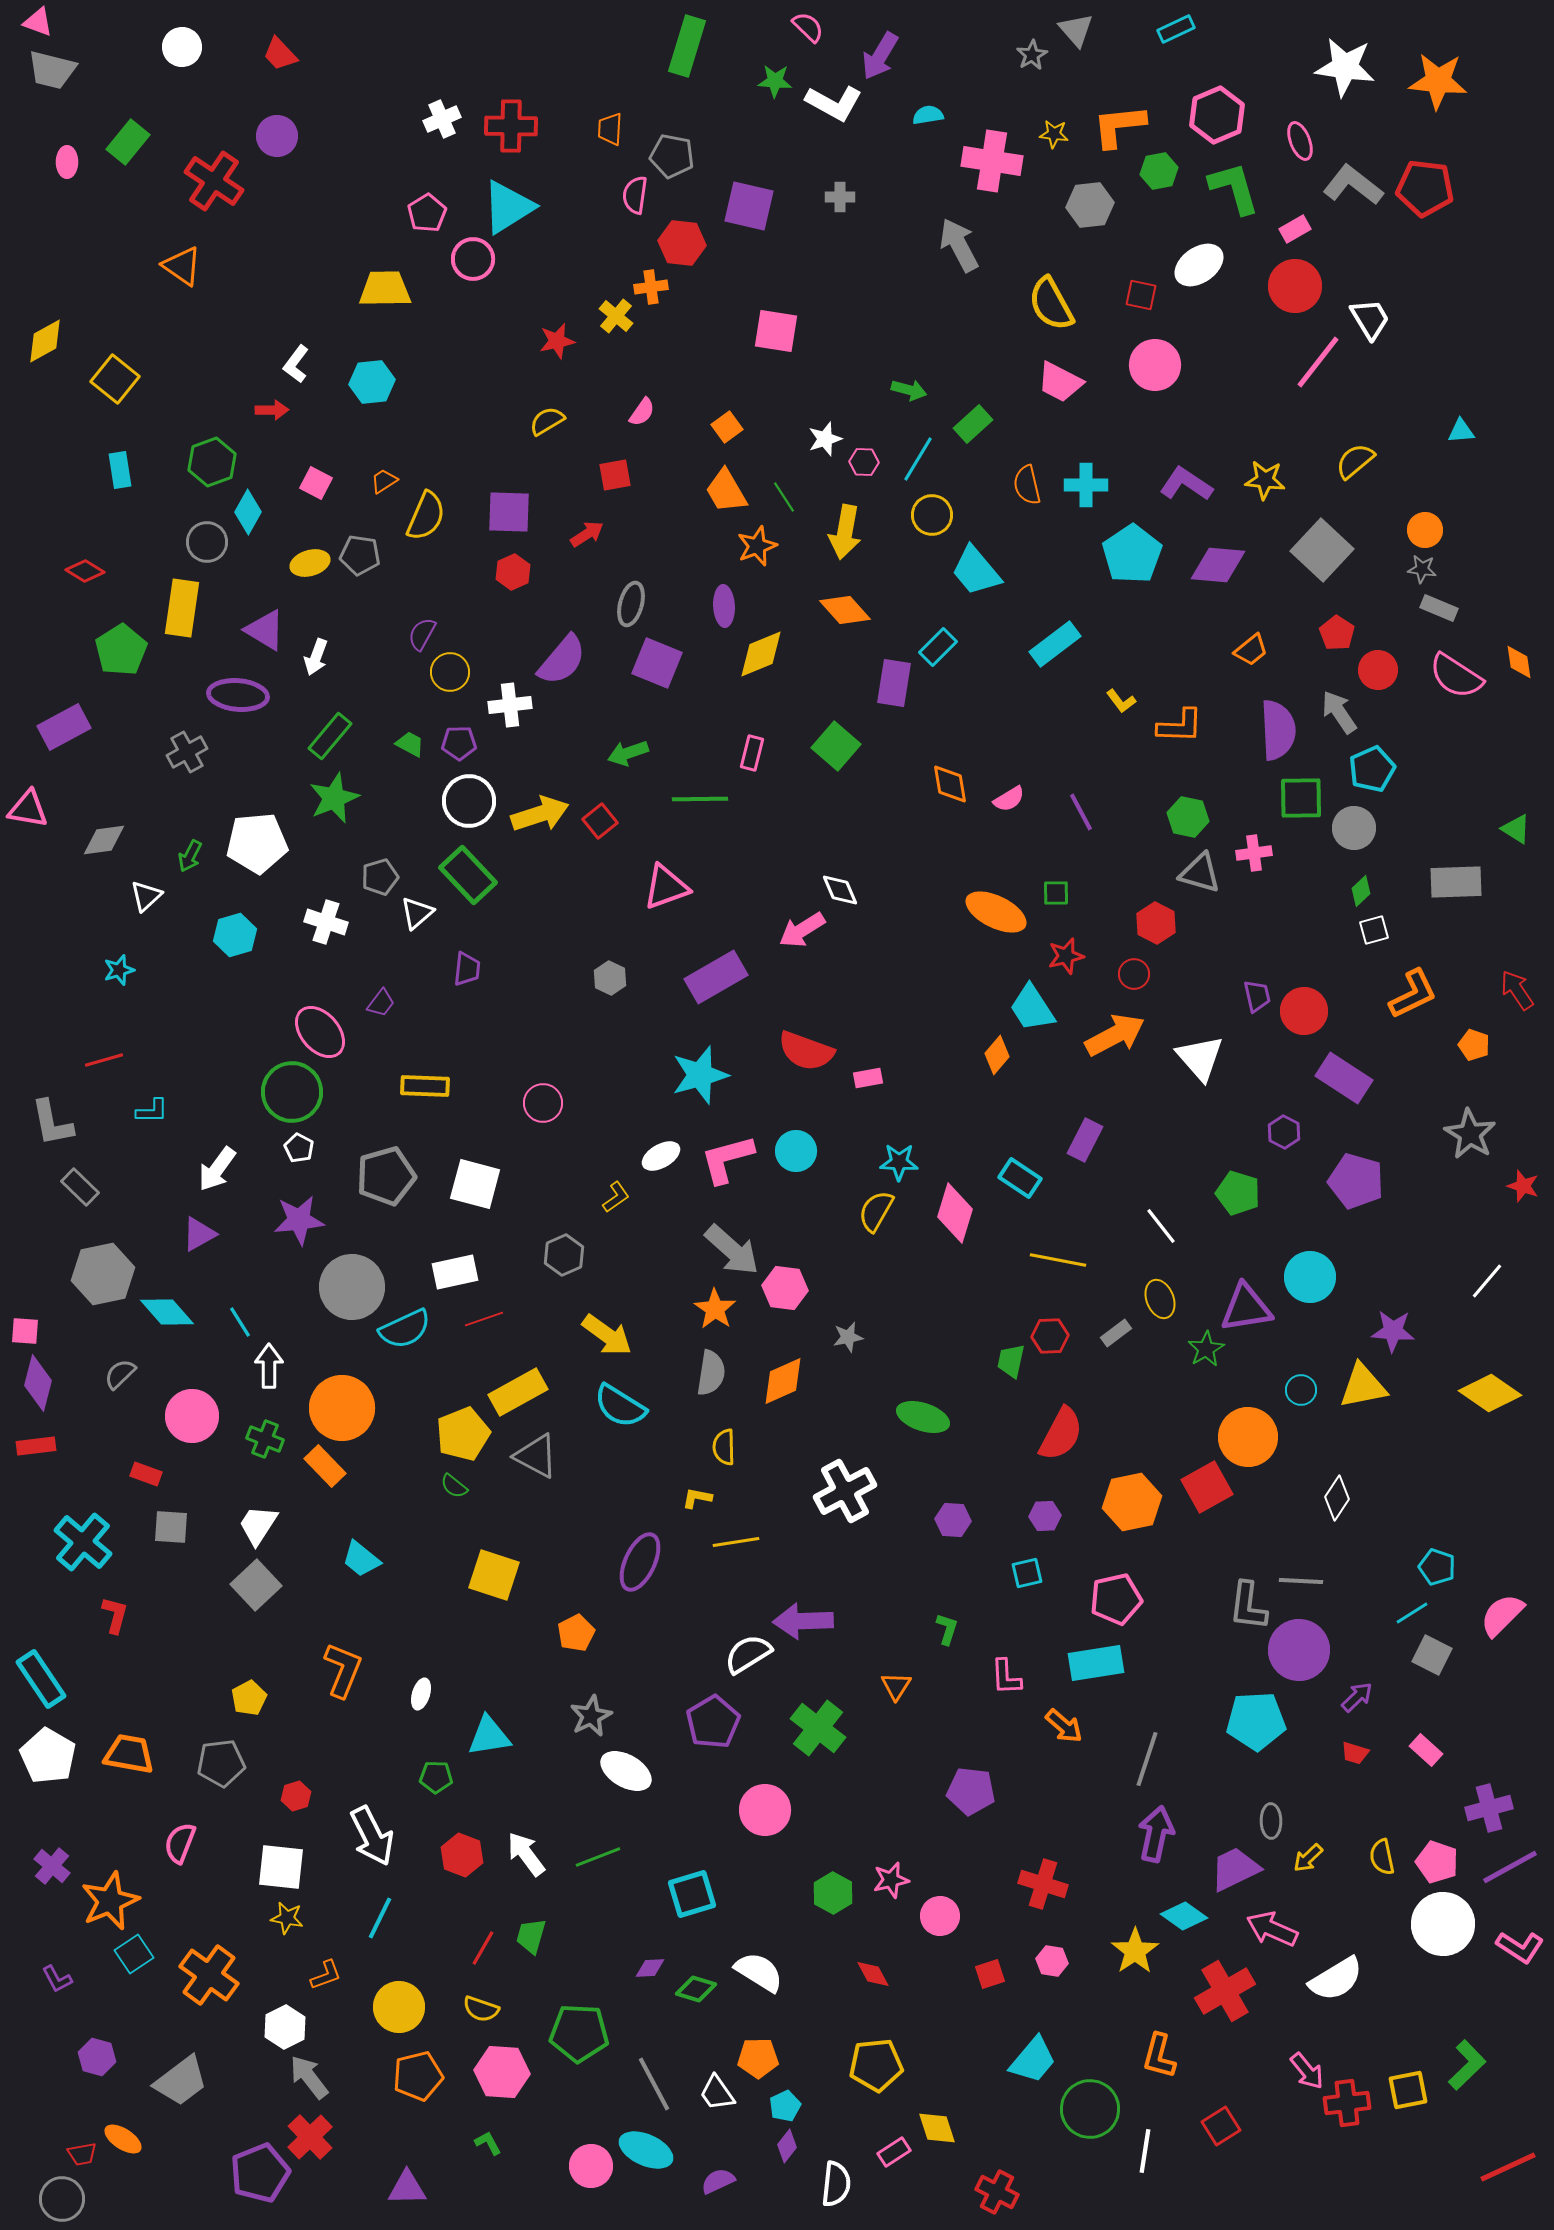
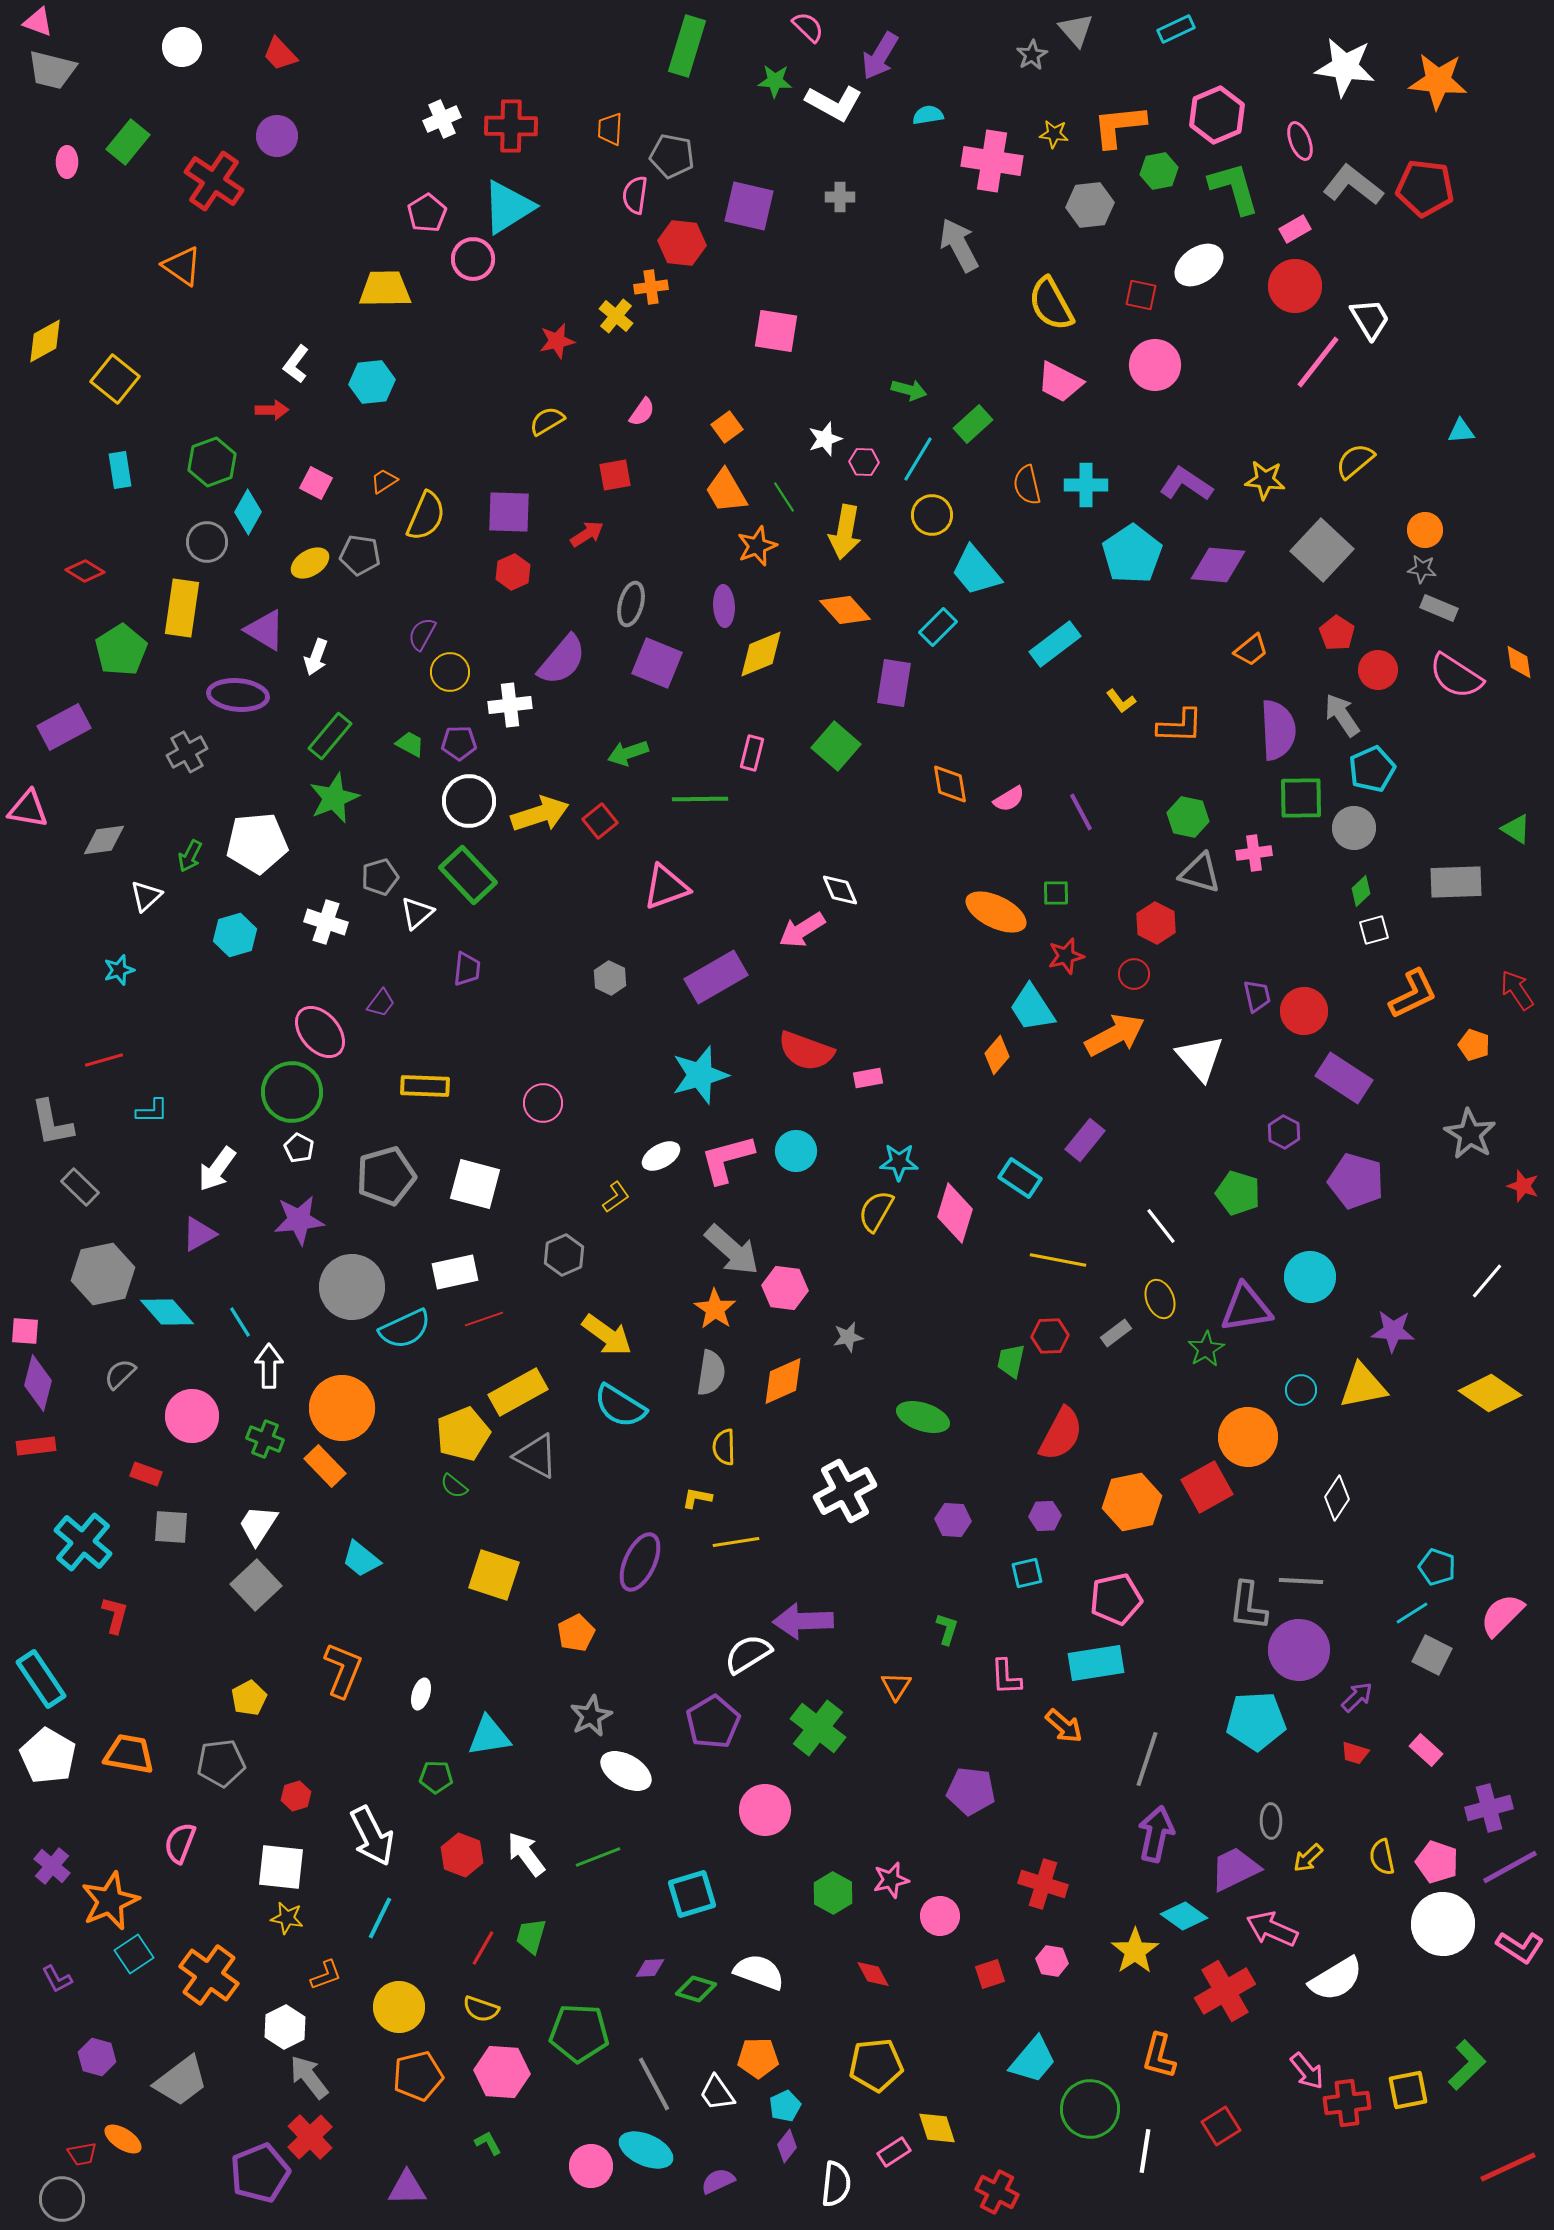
yellow ellipse at (310, 563): rotated 15 degrees counterclockwise
cyan rectangle at (938, 647): moved 20 px up
gray arrow at (1339, 712): moved 3 px right, 3 px down
purple rectangle at (1085, 1140): rotated 12 degrees clockwise
white semicircle at (759, 1972): rotated 12 degrees counterclockwise
